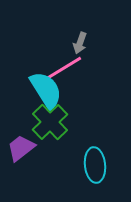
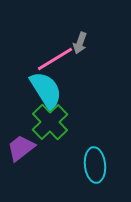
pink line: moved 9 px left, 9 px up
